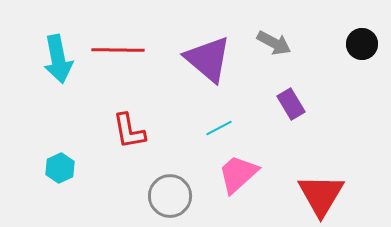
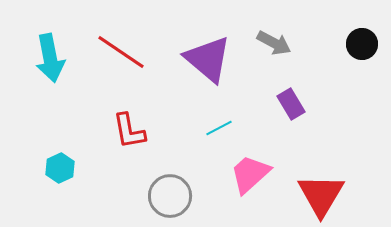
red line: moved 3 px right, 2 px down; rotated 33 degrees clockwise
cyan arrow: moved 8 px left, 1 px up
pink trapezoid: moved 12 px right
